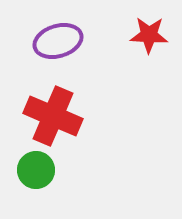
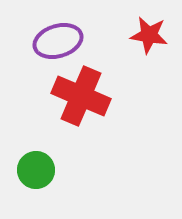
red star: rotated 6 degrees clockwise
red cross: moved 28 px right, 20 px up
